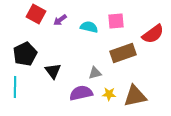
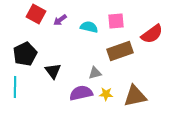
red semicircle: moved 1 px left
brown rectangle: moved 3 px left, 2 px up
yellow star: moved 3 px left
